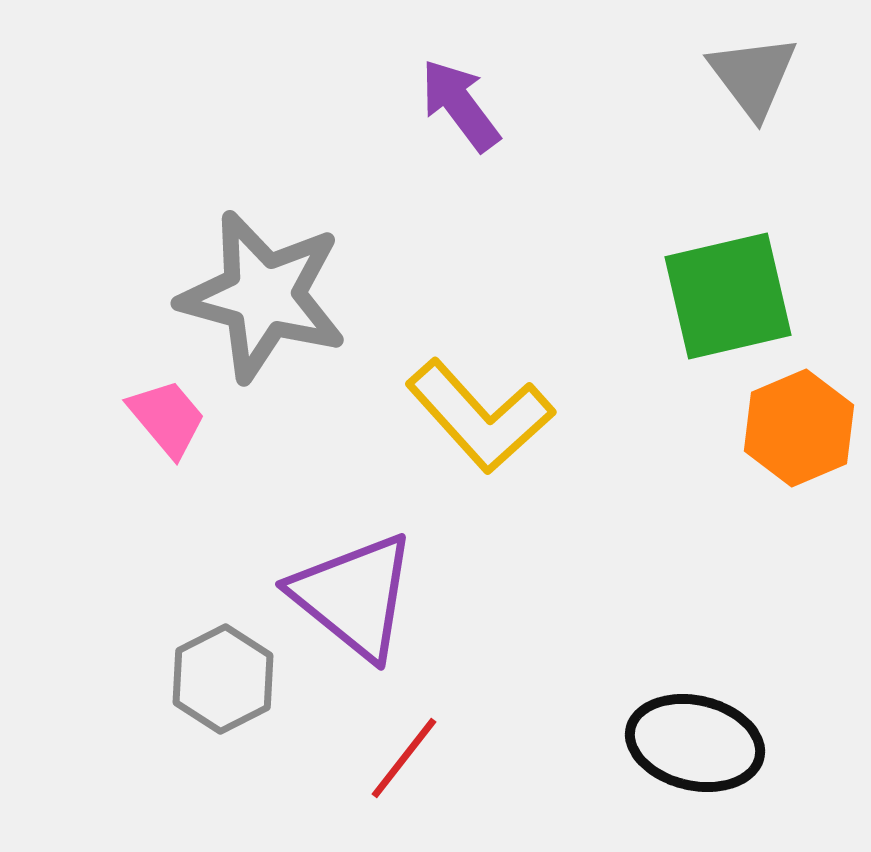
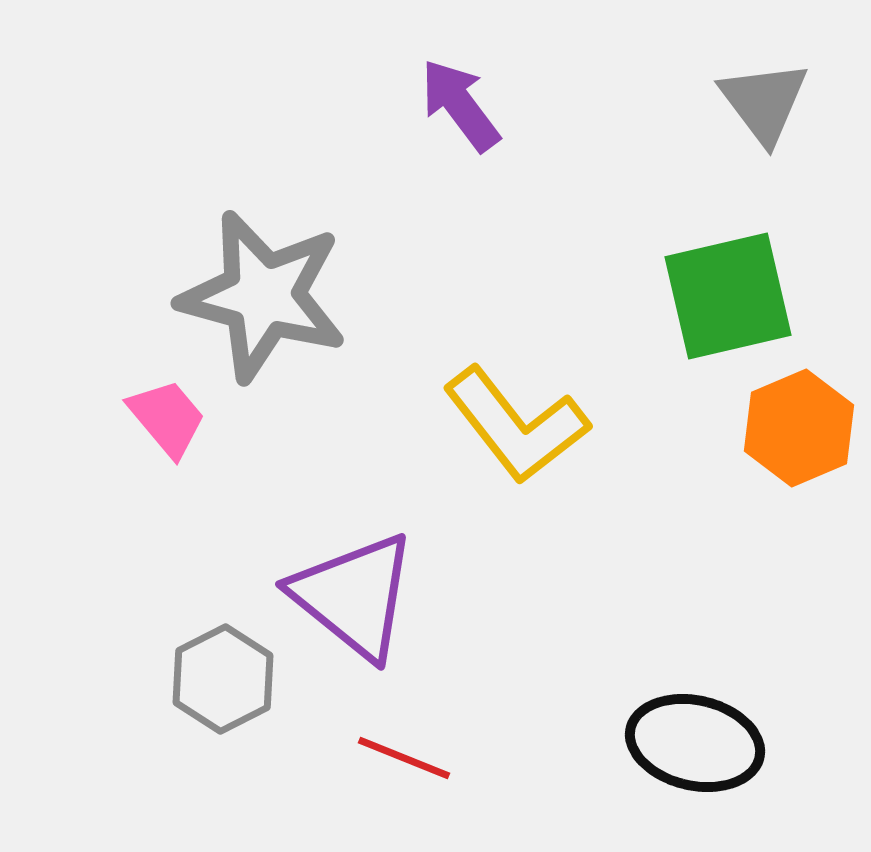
gray triangle: moved 11 px right, 26 px down
yellow L-shape: moved 36 px right, 9 px down; rotated 4 degrees clockwise
red line: rotated 74 degrees clockwise
